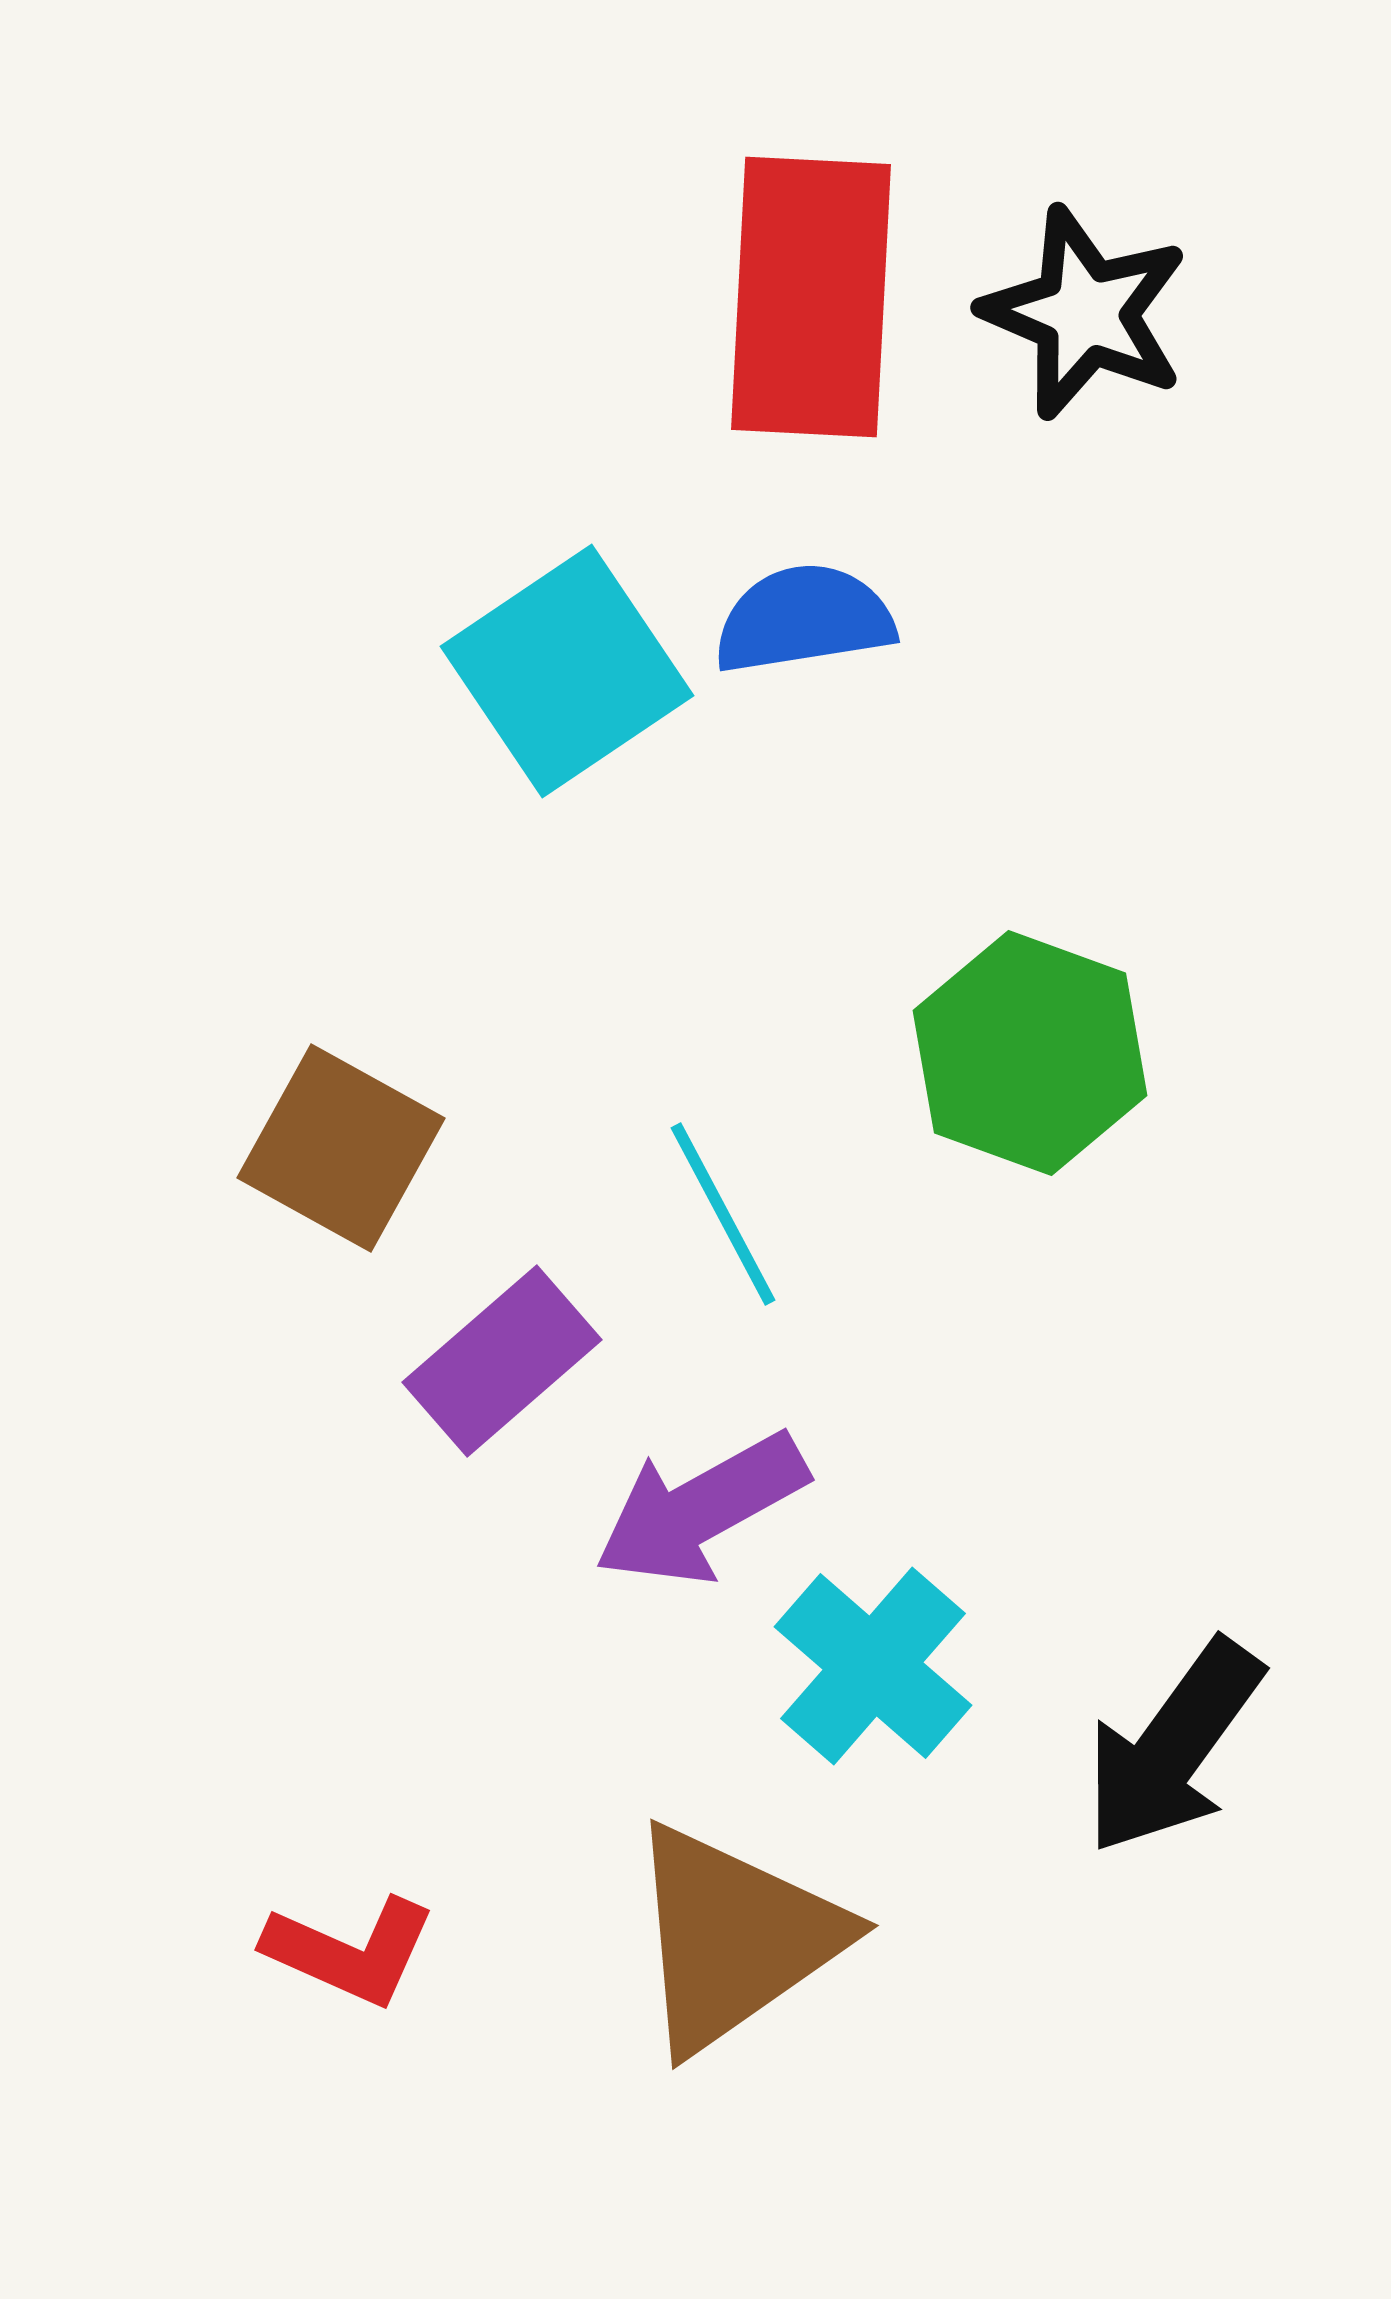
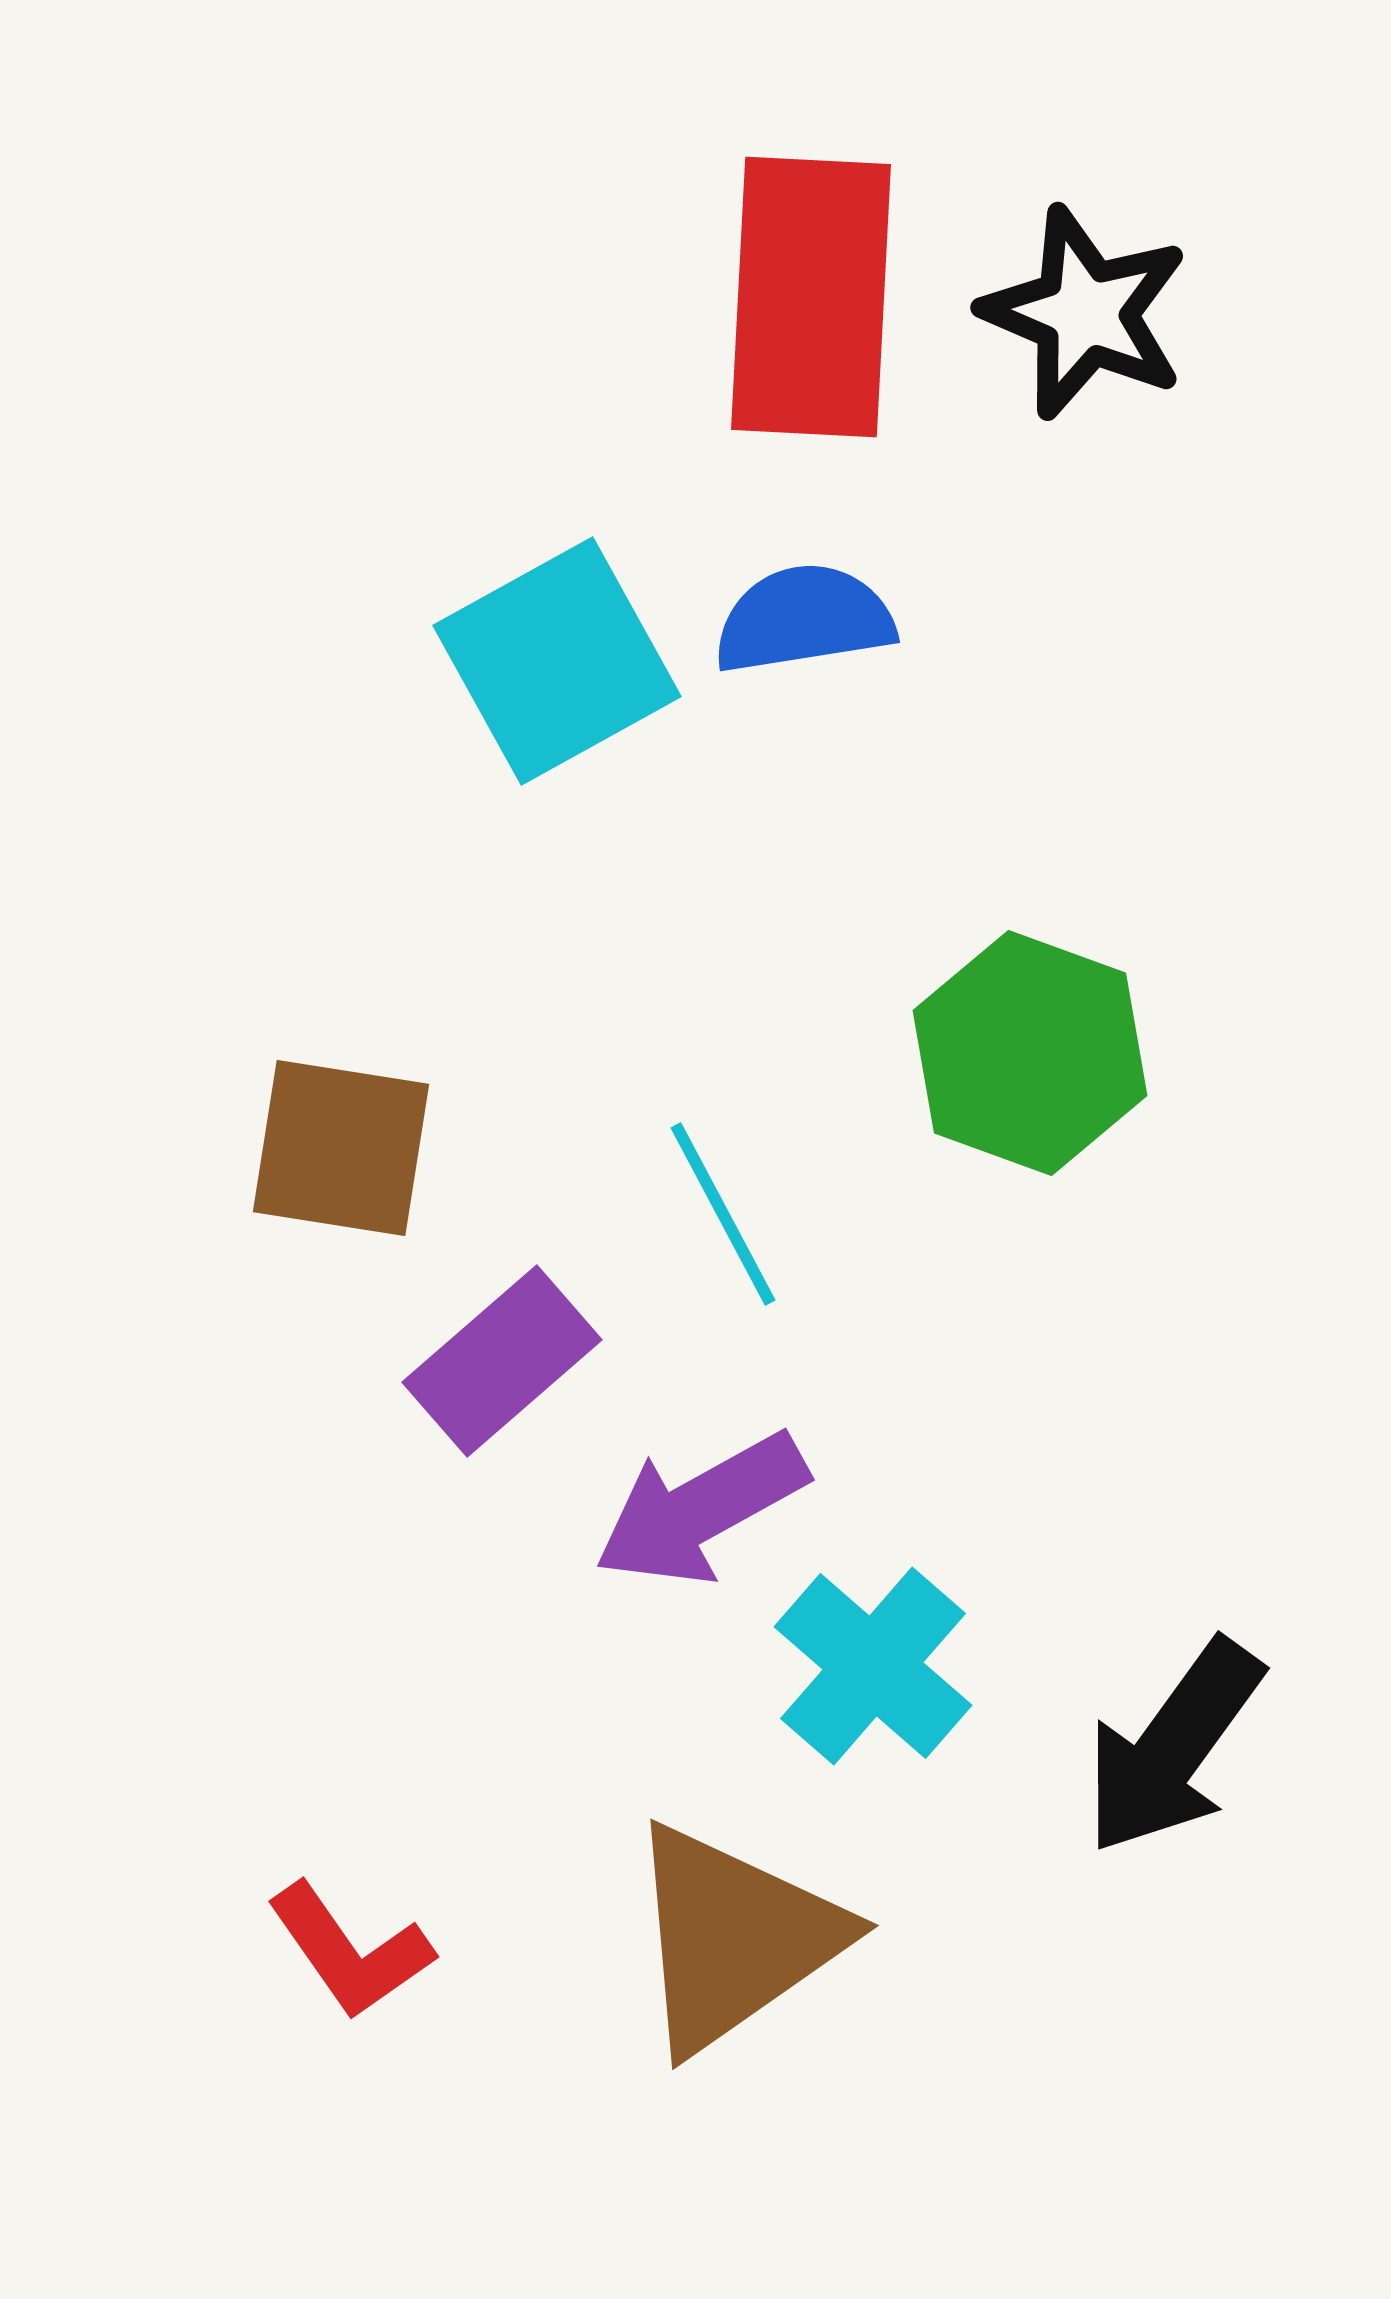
cyan square: moved 10 px left, 10 px up; rotated 5 degrees clockwise
brown square: rotated 20 degrees counterclockwise
red L-shape: rotated 31 degrees clockwise
